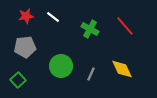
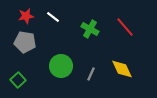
red line: moved 1 px down
gray pentagon: moved 5 px up; rotated 15 degrees clockwise
